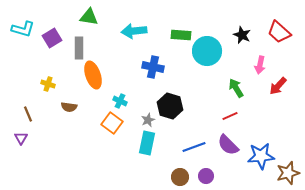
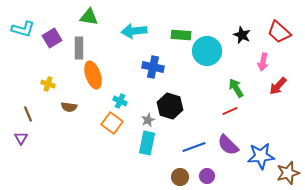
pink arrow: moved 3 px right, 3 px up
red line: moved 5 px up
purple circle: moved 1 px right
